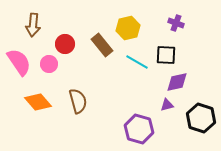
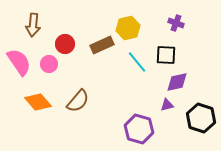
brown rectangle: rotated 75 degrees counterclockwise
cyan line: rotated 20 degrees clockwise
brown semicircle: rotated 55 degrees clockwise
